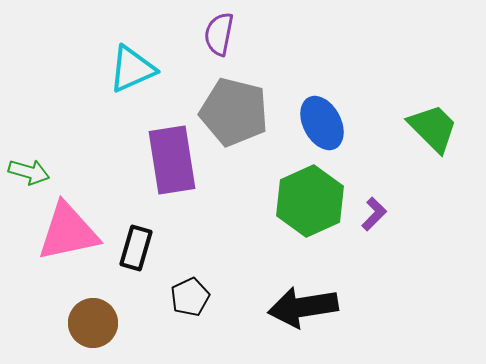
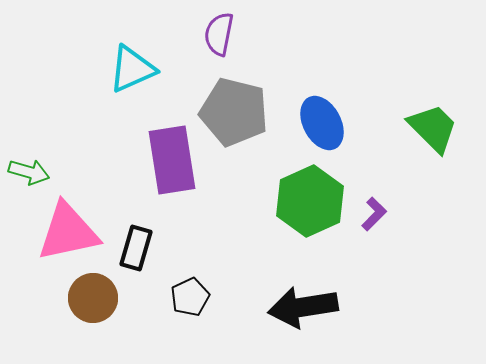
brown circle: moved 25 px up
